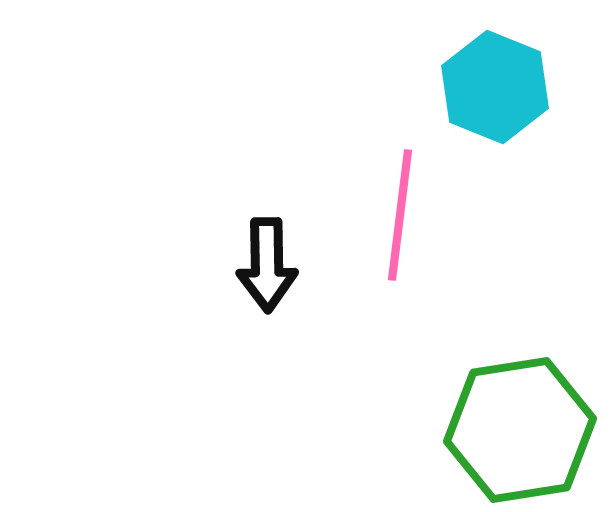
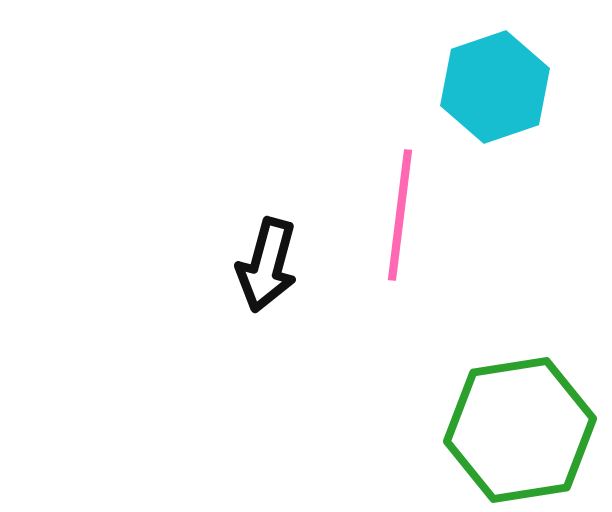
cyan hexagon: rotated 19 degrees clockwise
black arrow: rotated 16 degrees clockwise
